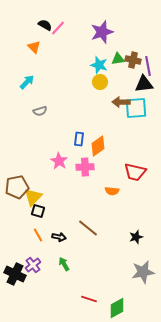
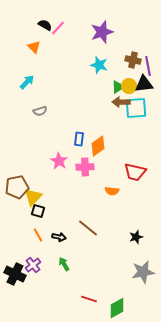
green triangle: moved 28 px down; rotated 24 degrees counterclockwise
yellow circle: moved 29 px right, 4 px down
